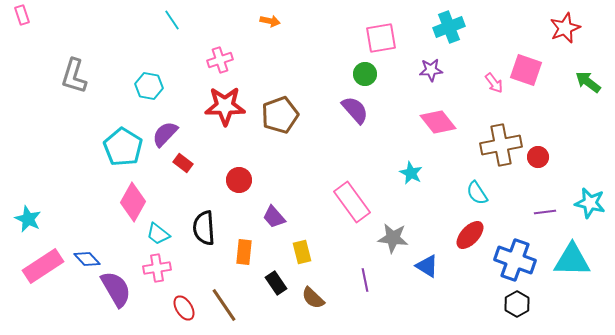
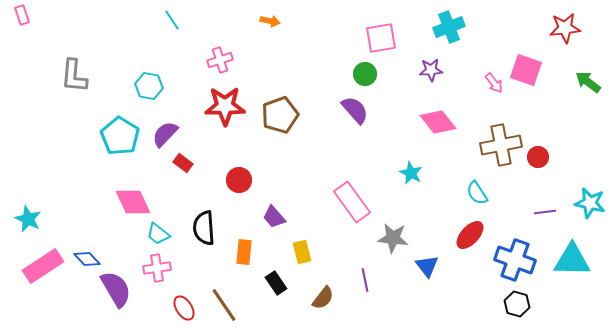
red star at (565, 28): rotated 16 degrees clockwise
gray L-shape at (74, 76): rotated 12 degrees counterclockwise
cyan pentagon at (123, 147): moved 3 px left, 11 px up
pink diamond at (133, 202): rotated 54 degrees counterclockwise
blue triangle at (427, 266): rotated 20 degrees clockwise
brown semicircle at (313, 298): moved 10 px right; rotated 95 degrees counterclockwise
black hexagon at (517, 304): rotated 15 degrees counterclockwise
